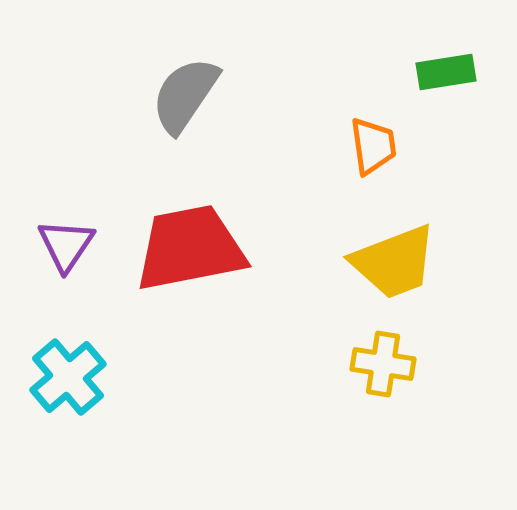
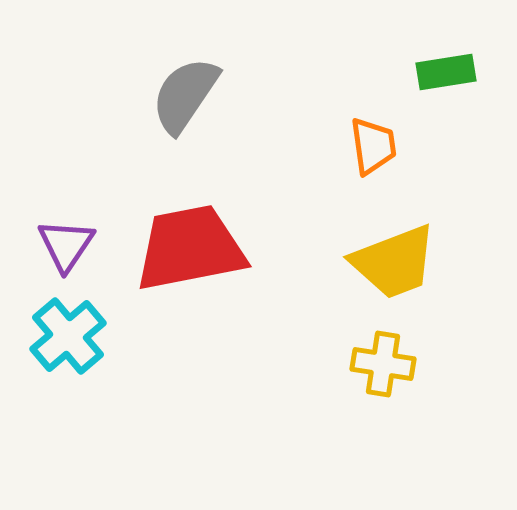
cyan cross: moved 41 px up
